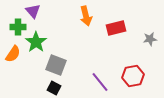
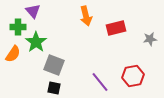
gray square: moved 2 px left
black square: rotated 16 degrees counterclockwise
